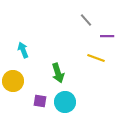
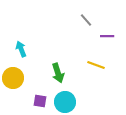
cyan arrow: moved 2 px left, 1 px up
yellow line: moved 7 px down
yellow circle: moved 3 px up
